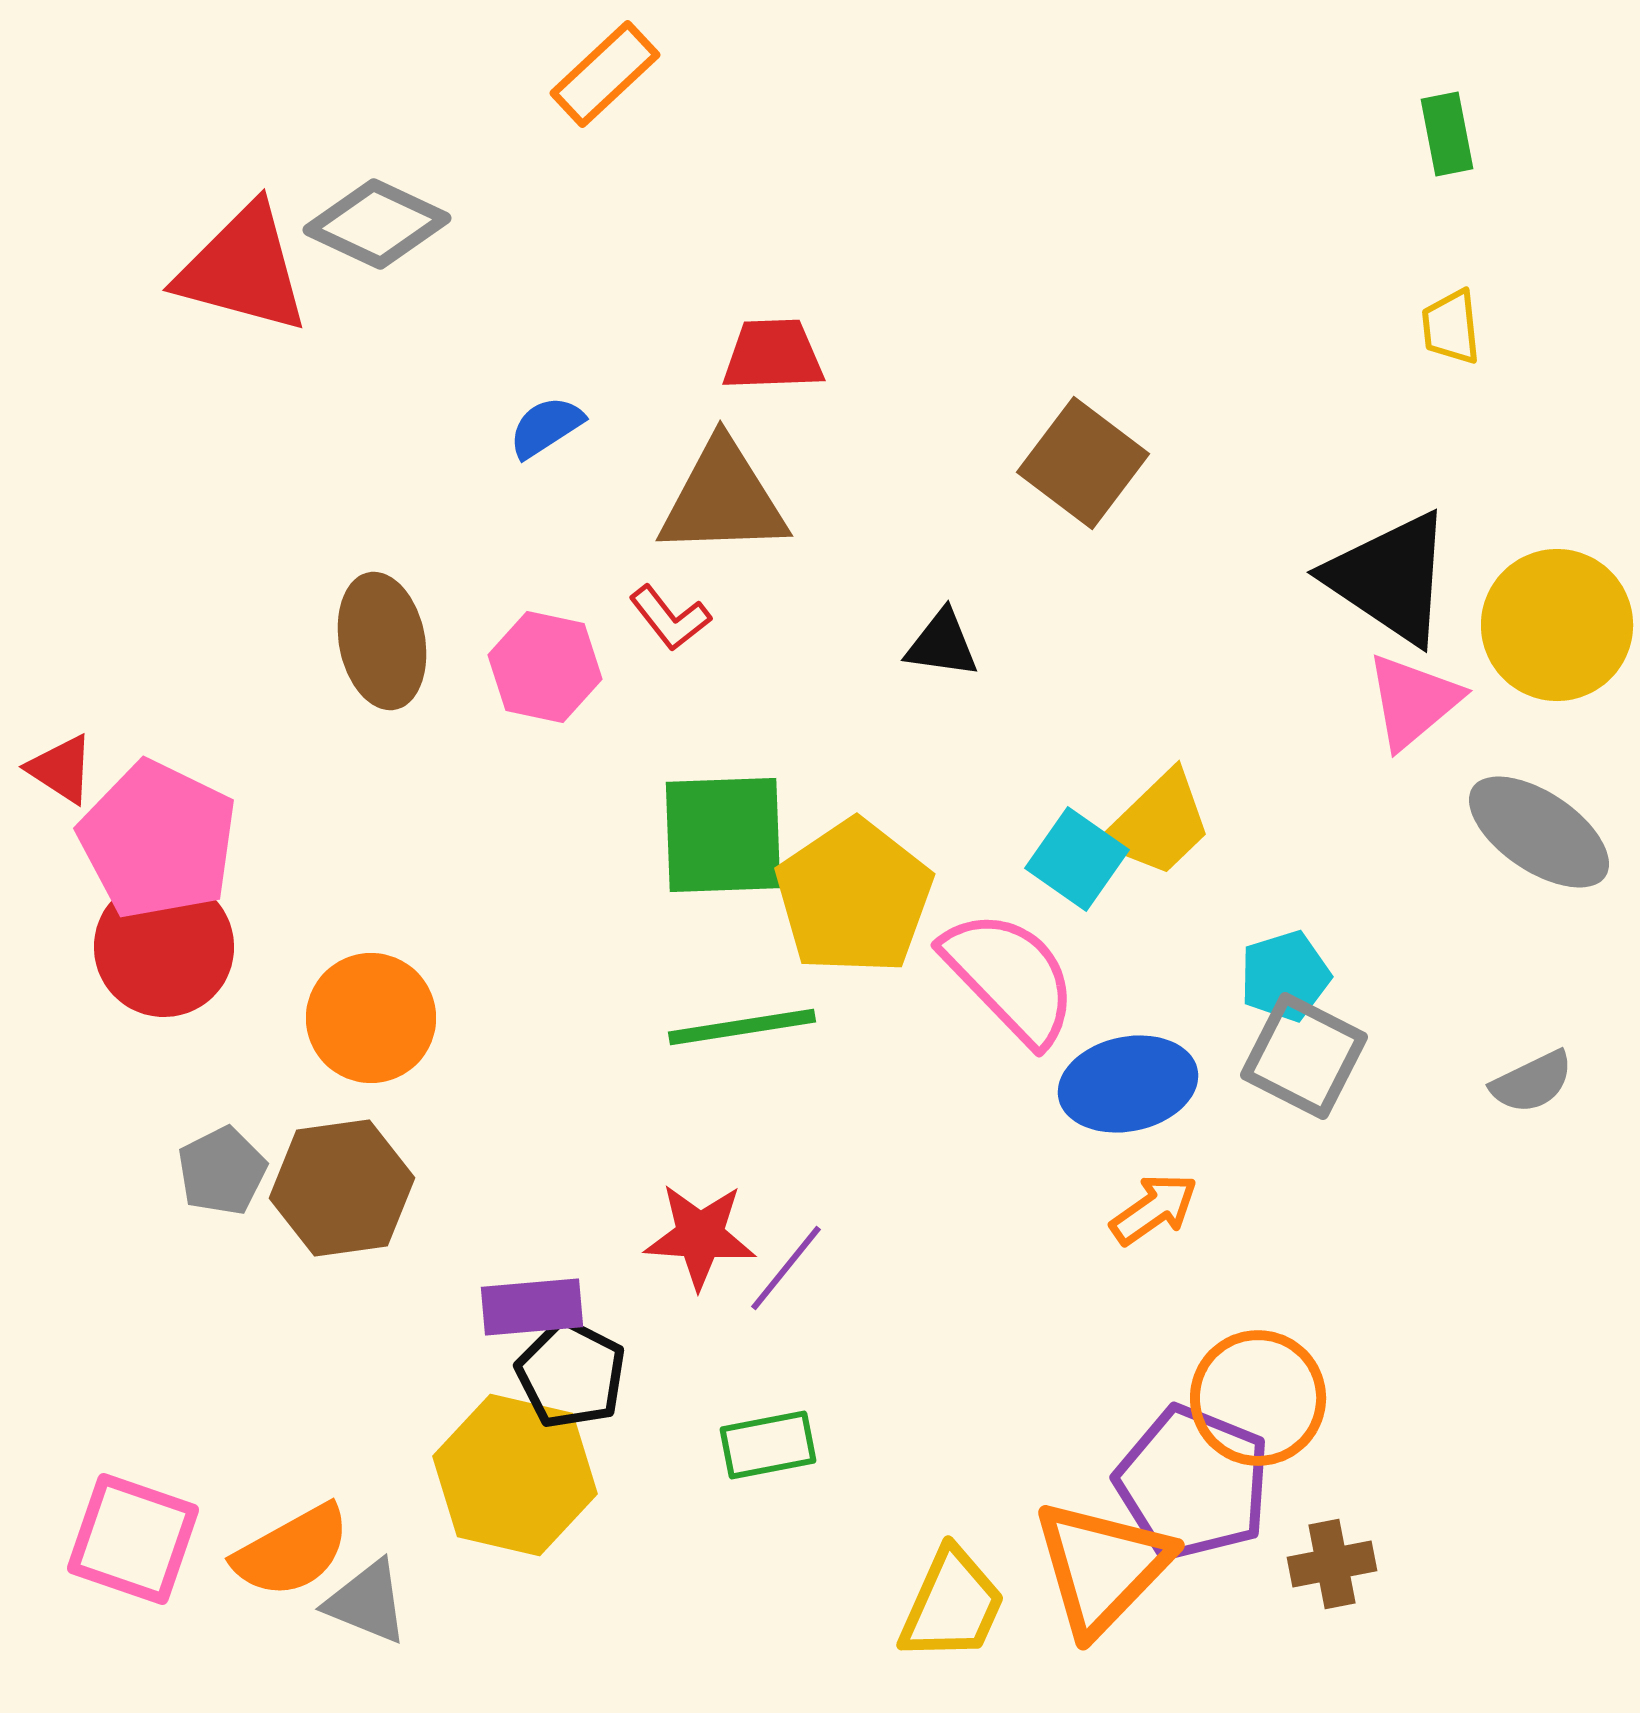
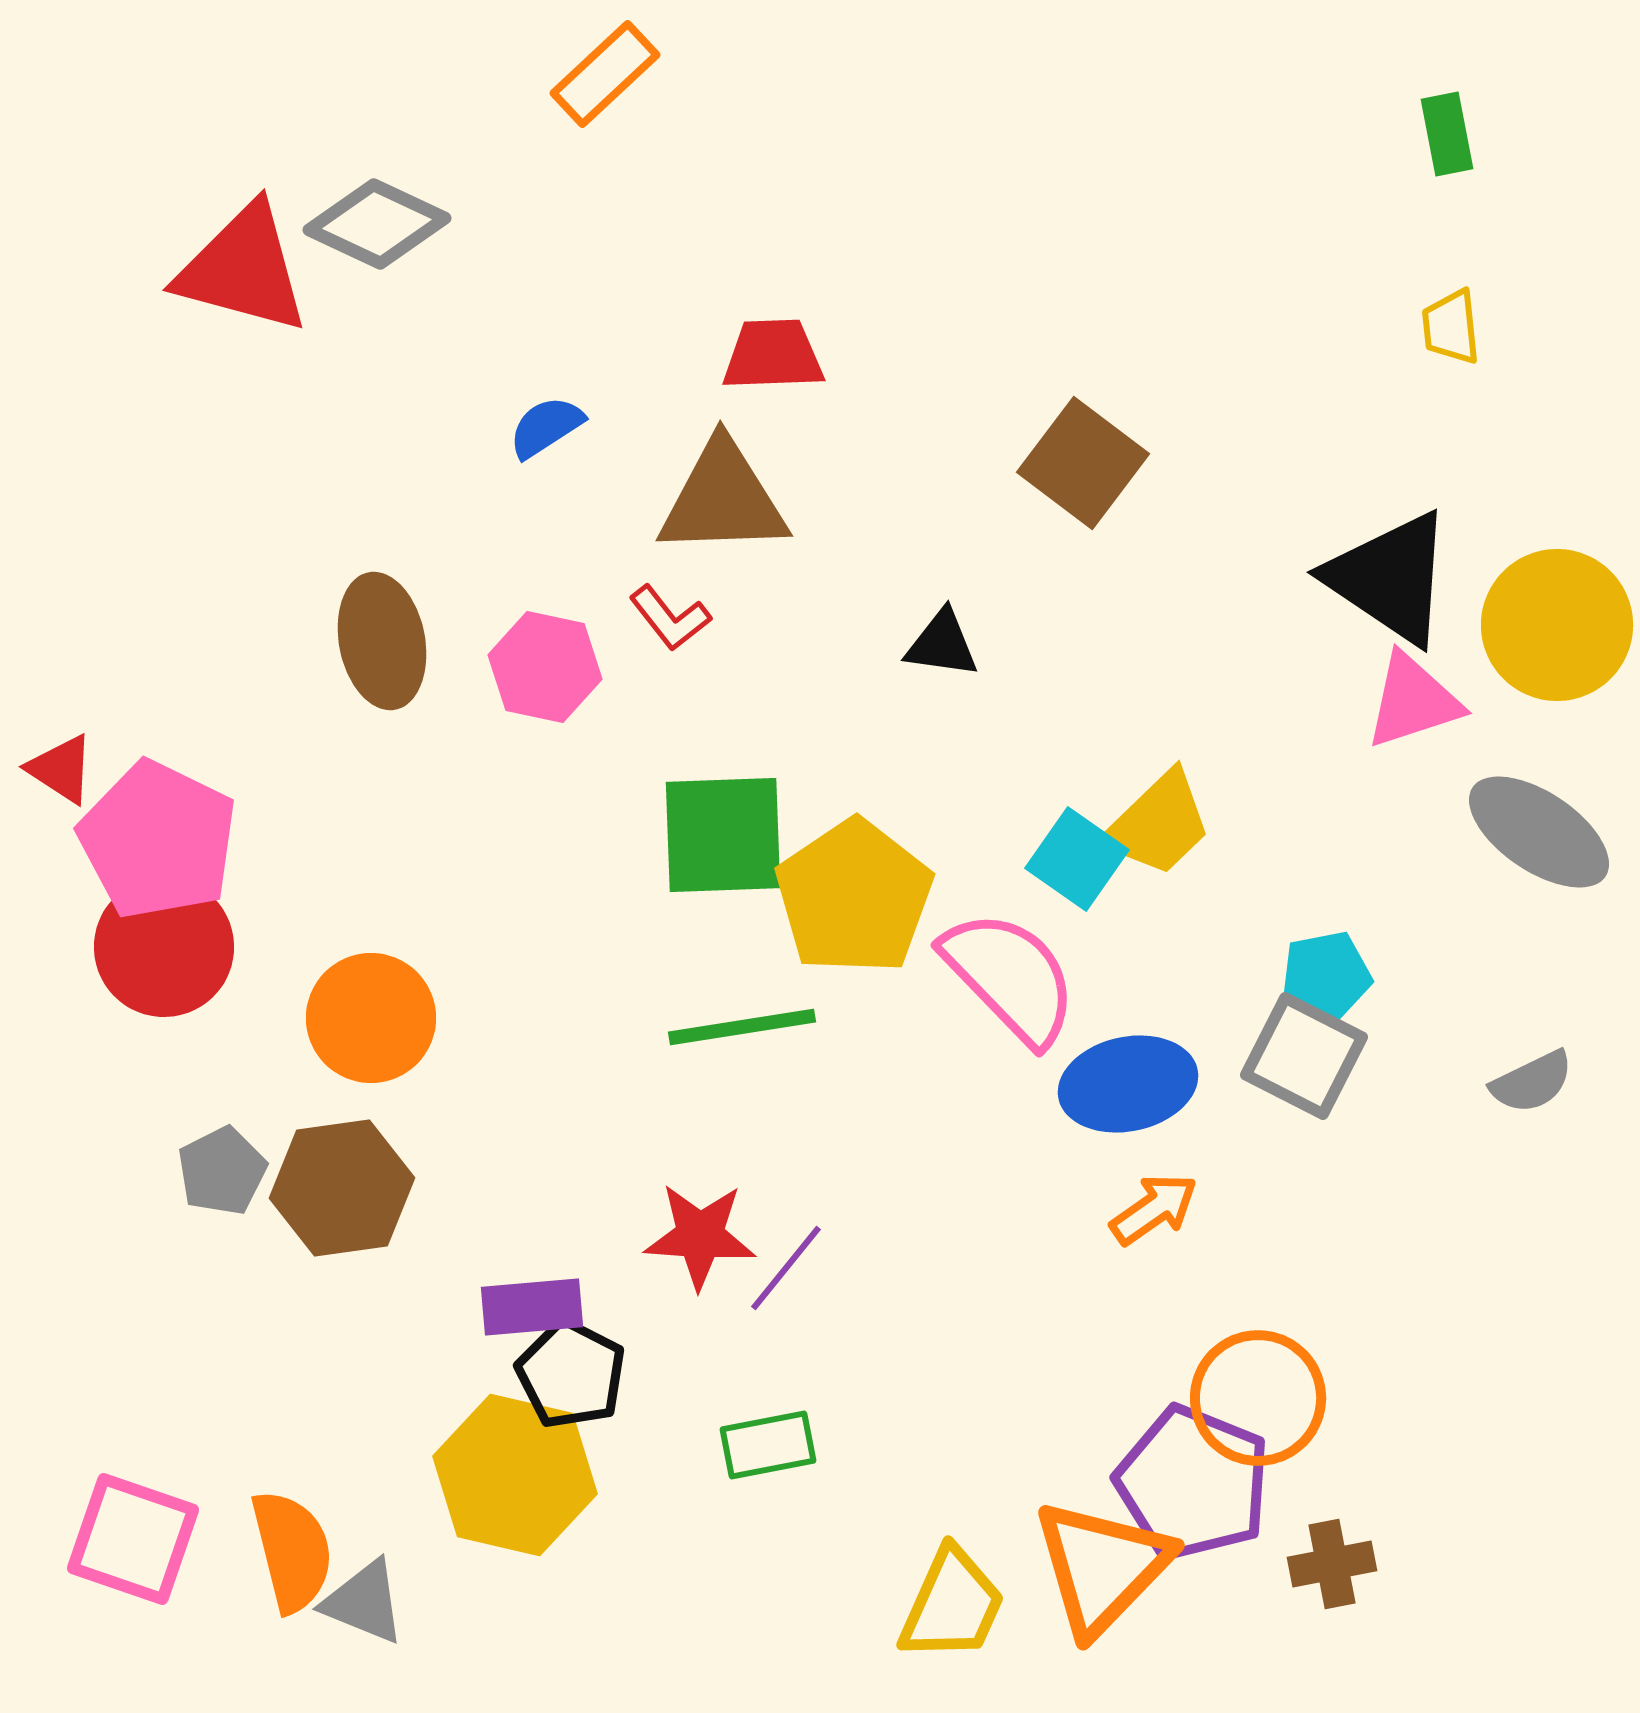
pink triangle at (1413, 701): rotated 22 degrees clockwise
cyan pentagon at (1285, 976): moved 41 px right; rotated 6 degrees clockwise
orange semicircle at (292, 1551): rotated 75 degrees counterclockwise
gray triangle at (367, 1602): moved 3 px left
